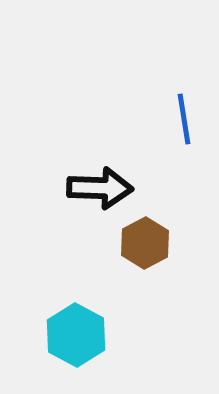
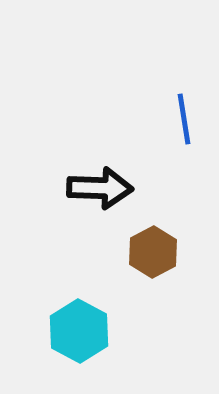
brown hexagon: moved 8 px right, 9 px down
cyan hexagon: moved 3 px right, 4 px up
